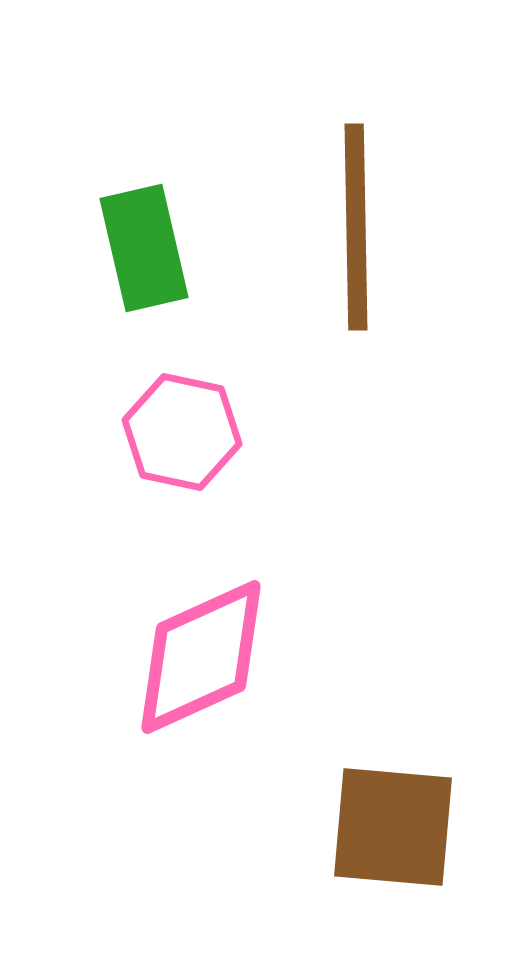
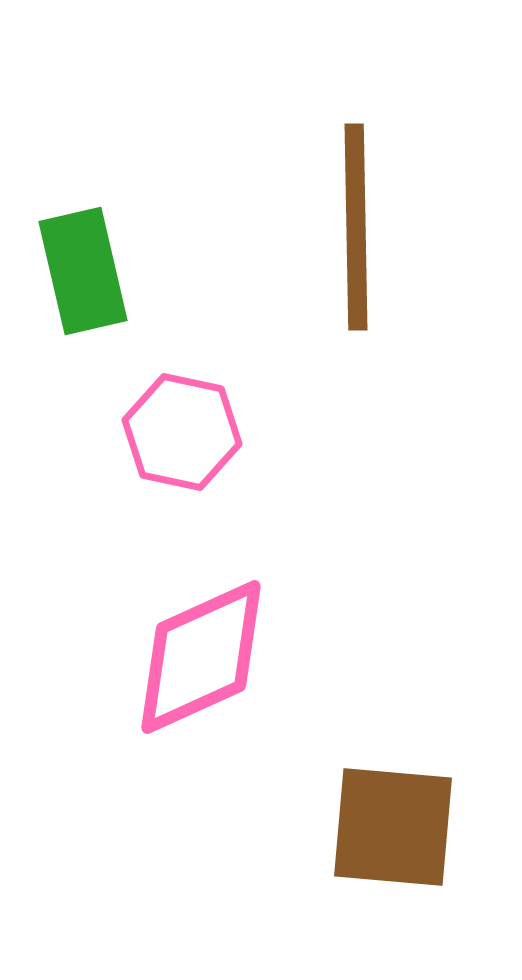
green rectangle: moved 61 px left, 23 px down
